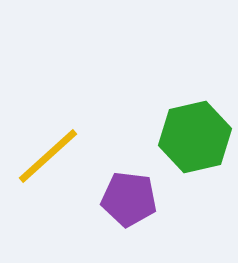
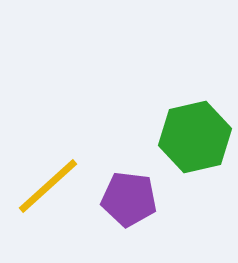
yellow line: moved 30 px down
